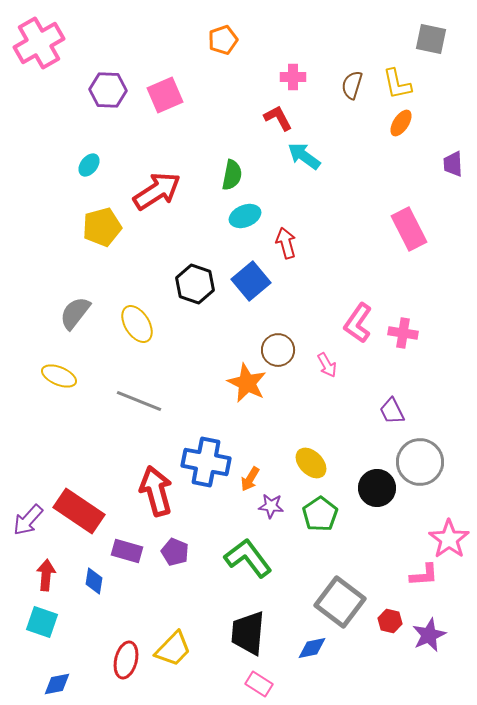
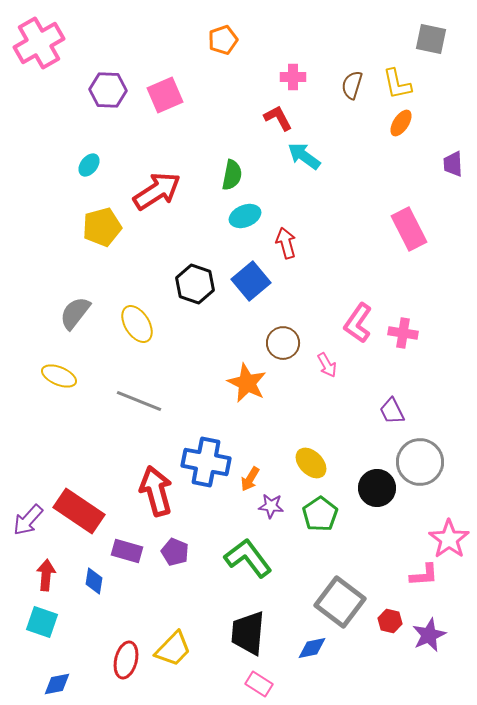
brown circle at (278, 350): moved 5 px right, 7 px up
